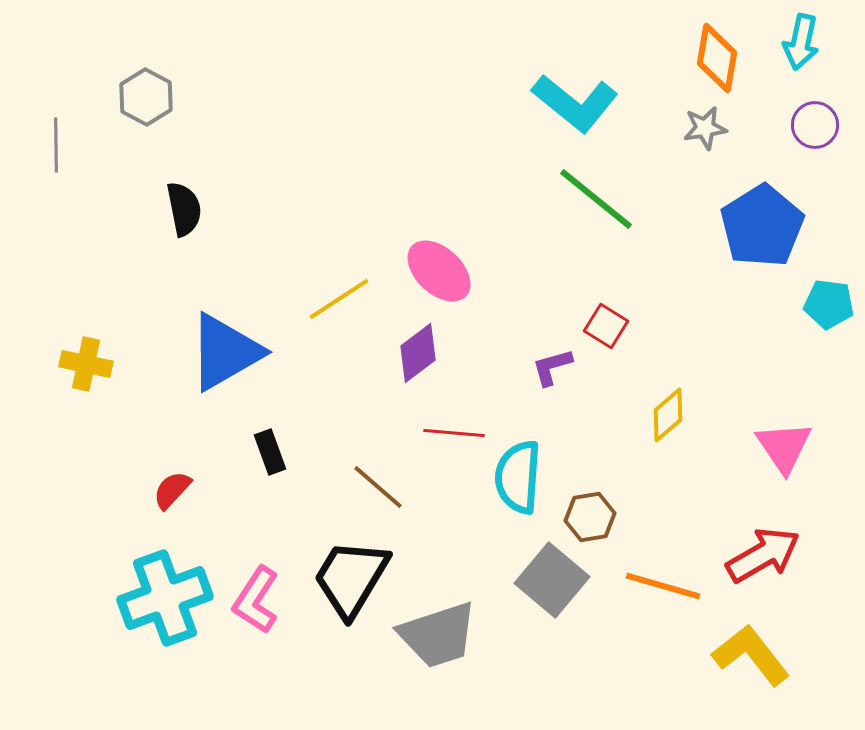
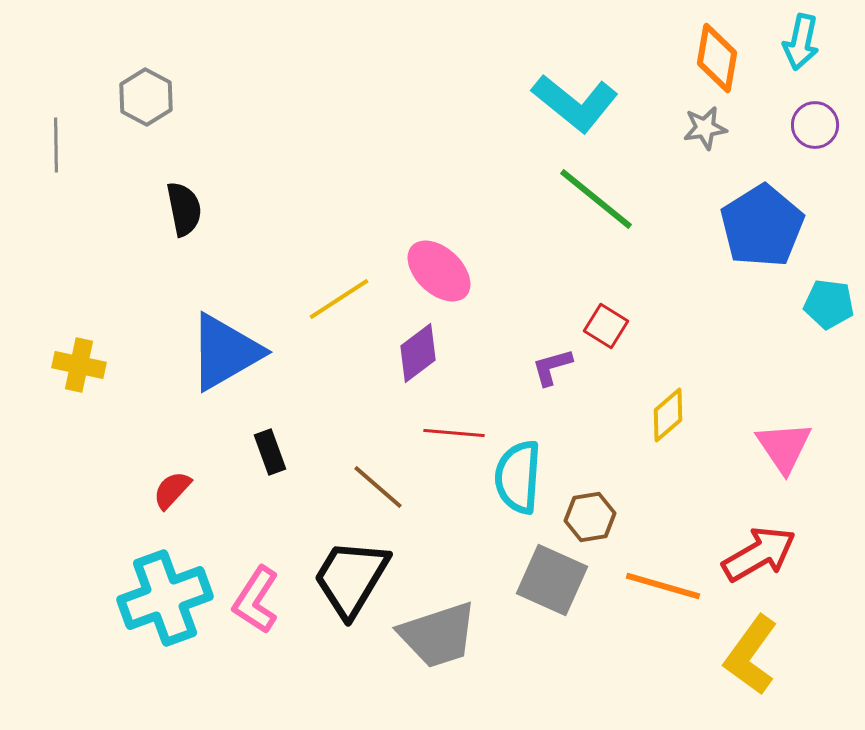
yellow cross: moved 7 px left, 1 px down
red arrow: moved 4 px left, 1 px up
gray square: rotated 16 degrees counterclockwise
yellow L-shape: rotated 106 degrees counterclockwise
